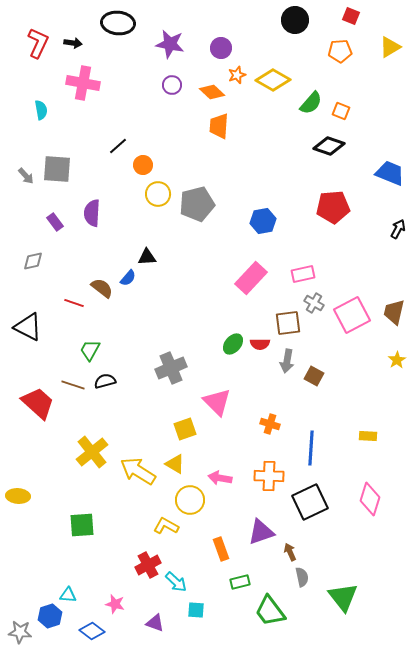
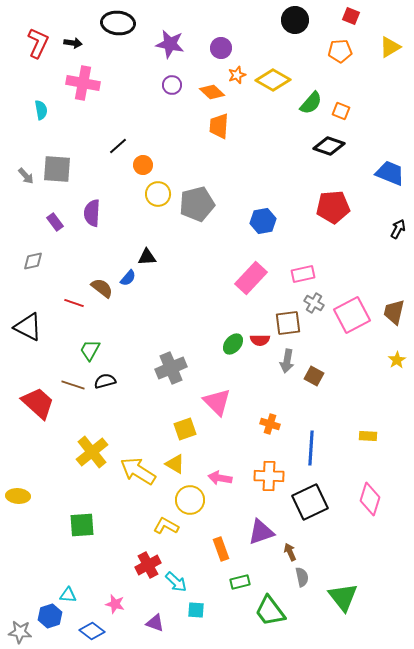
red semicircle at (260, 344): moved 4 px up
